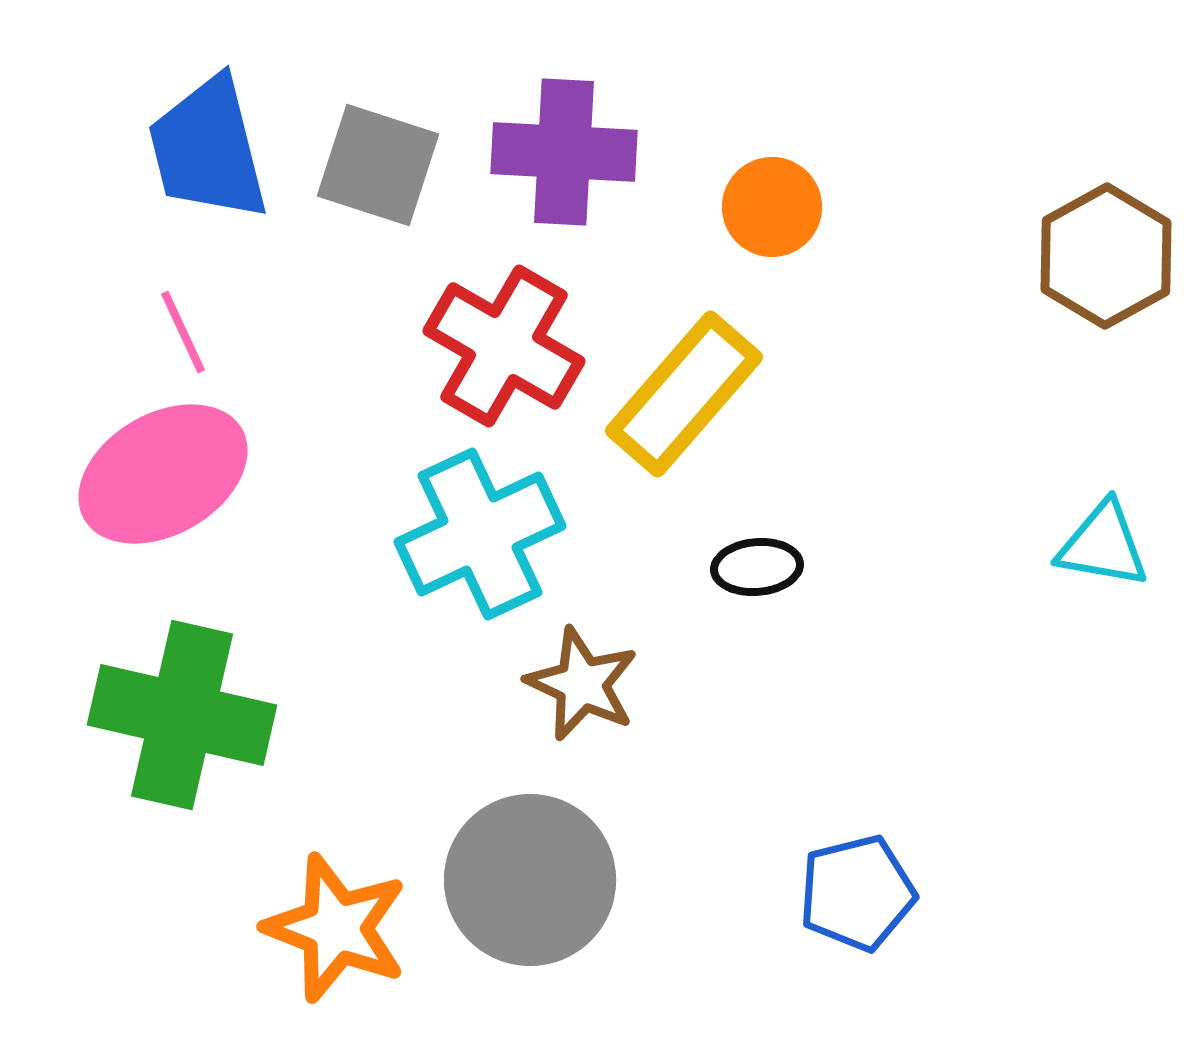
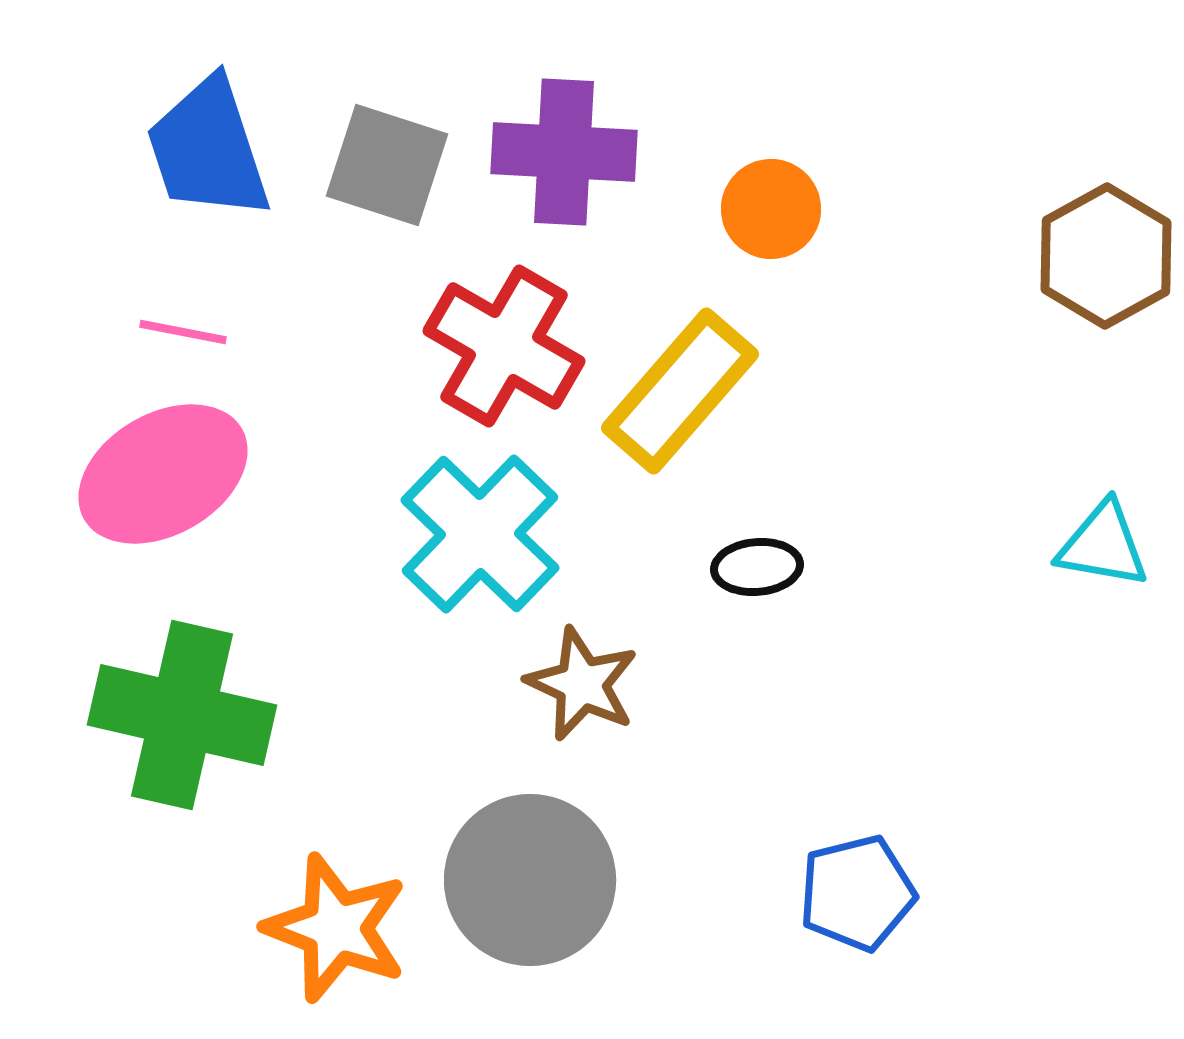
blue trapezoid: rotated 4 degrees counterclockwise
gray square: moved 9 px right
orange circle: moved 1 px left, 2 px down
pink line: rotated 54 degrees counterclockwise
yellow rectangle: moved 4 px left, 3 px up
cyan cross: rotated 21 degrees counterclockwise
